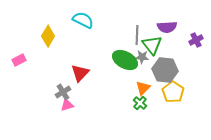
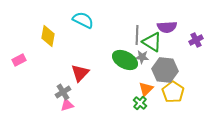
yellow diamond: rotated 20 degrees counterclockwise
green triangle: moved 3 px up; rotated 20 degrees counterclockwise
orange triangle: moved 3 px right, 1 px down
